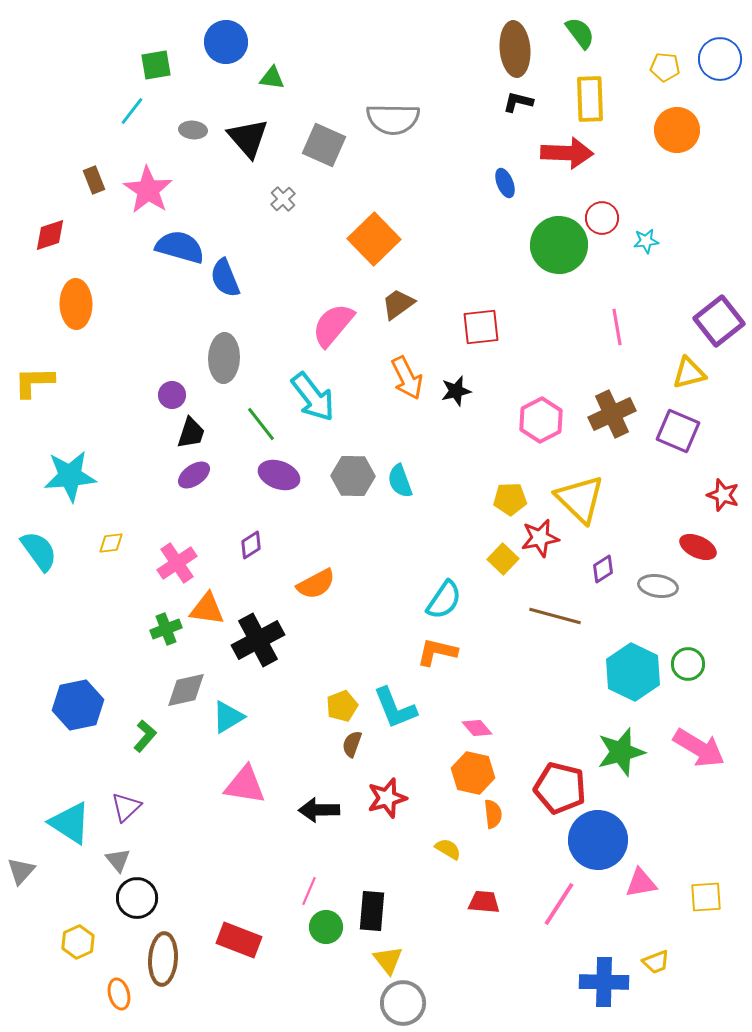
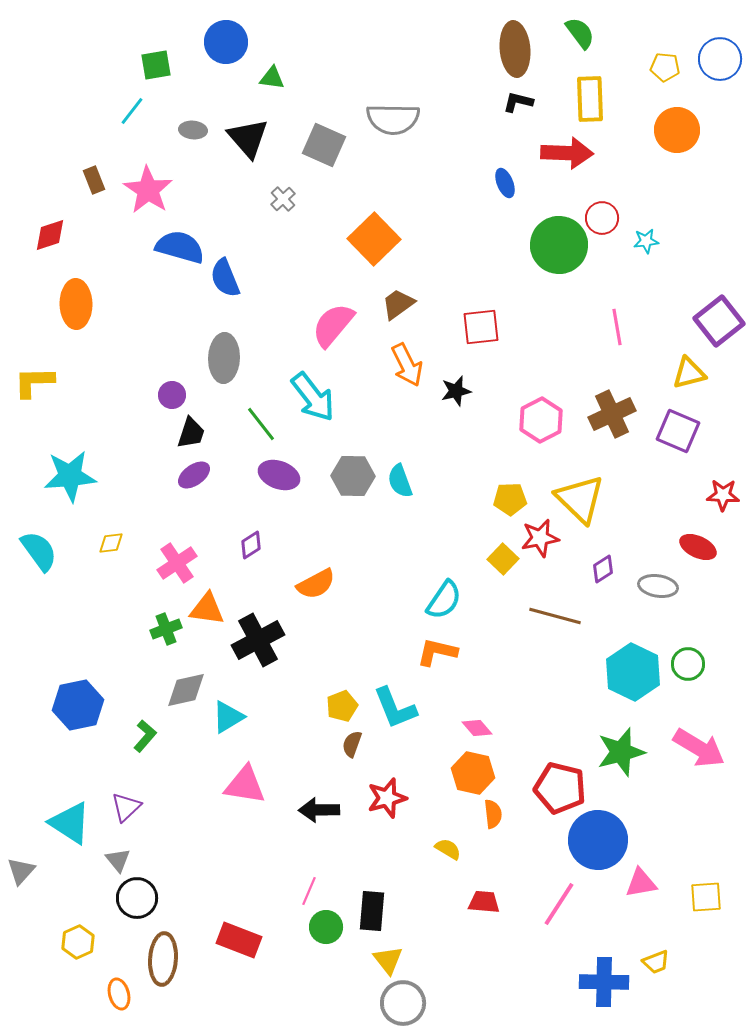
orange arrow at (407, 378): moved 13 px up
red star at (723, 495): rotated 16 degrees counterclockwise
